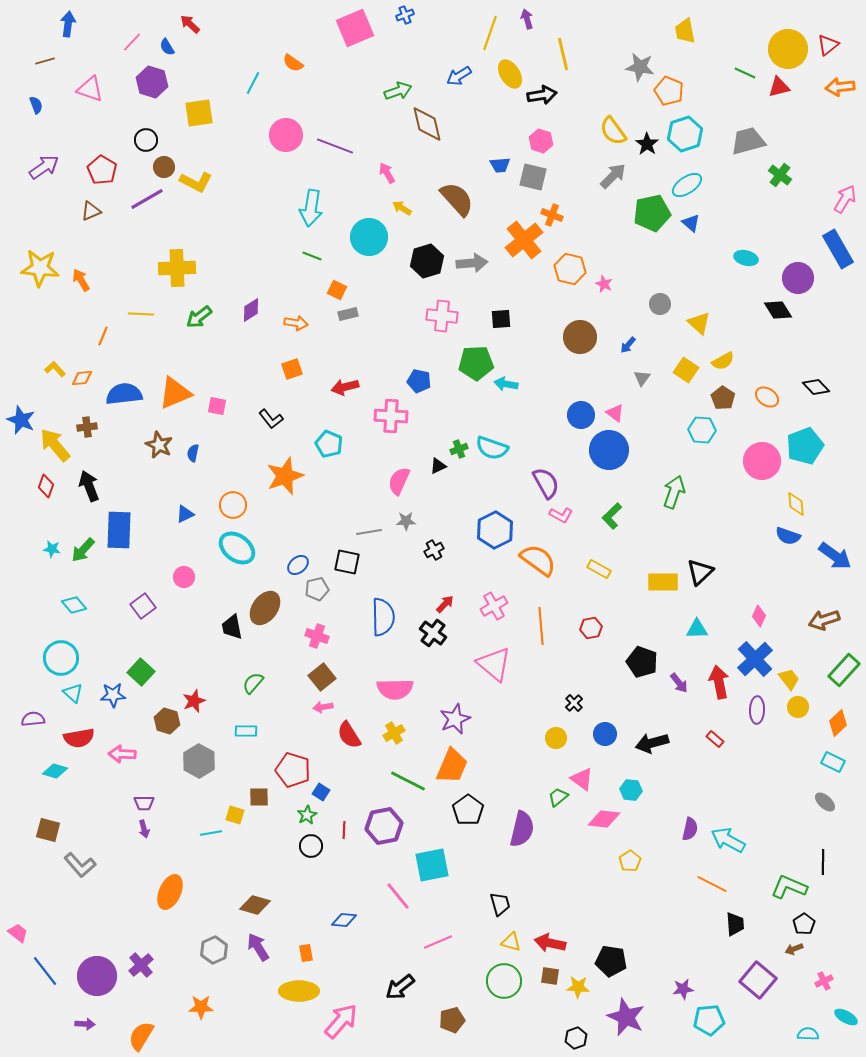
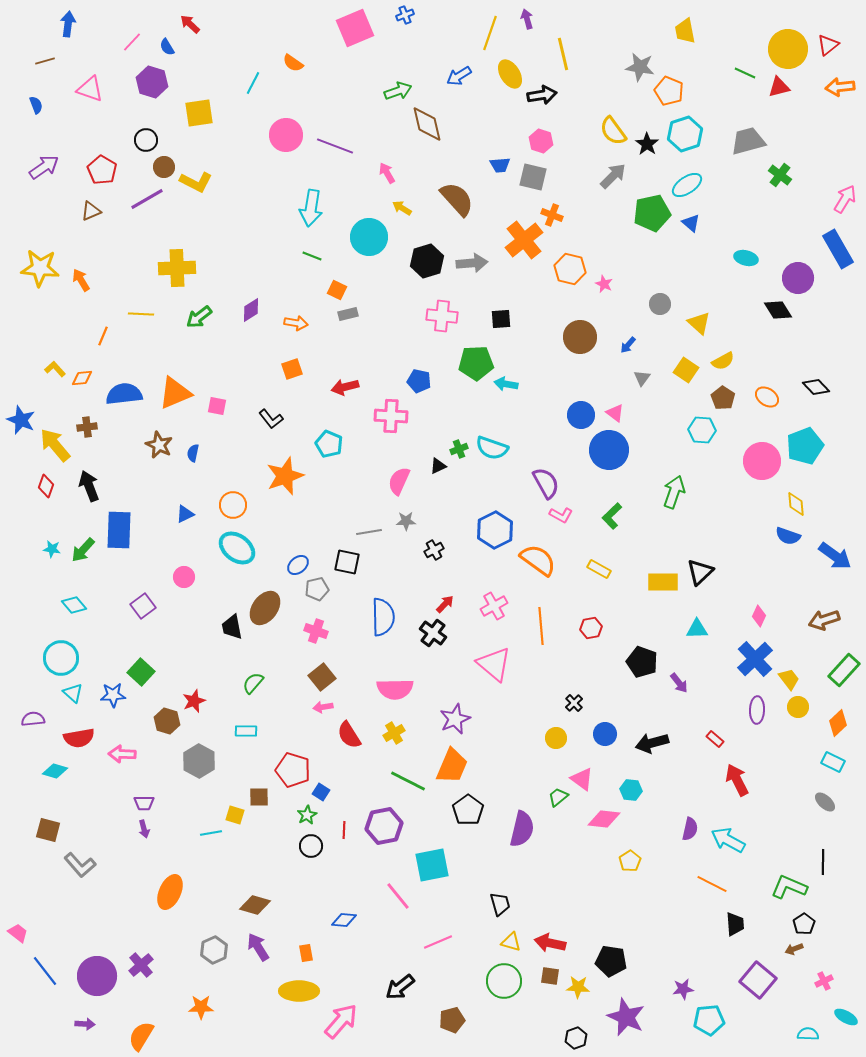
pink cross at (317, 636): moved 1 px left, 5 px up
red arrow at (719, 682): moved 18 px right, 98 px down; rotated 16 degrees counterclockwise
